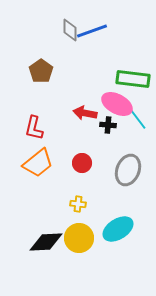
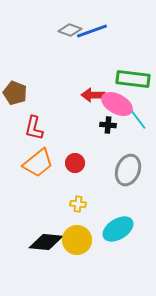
gray diamond: rotated 70 degrees counterclockwise
brown pentagon: moved 26 px left, 22 px down; rotated 15 degrees counterclockwise
red arrow: moved 8 px right, 18 px up; rotated 10 degrees counterclockwise
red circle: moved 7 px left
yellow circle: moved 2 px left, 2 px down
black diamond: rotated 8 degrees clockwise
